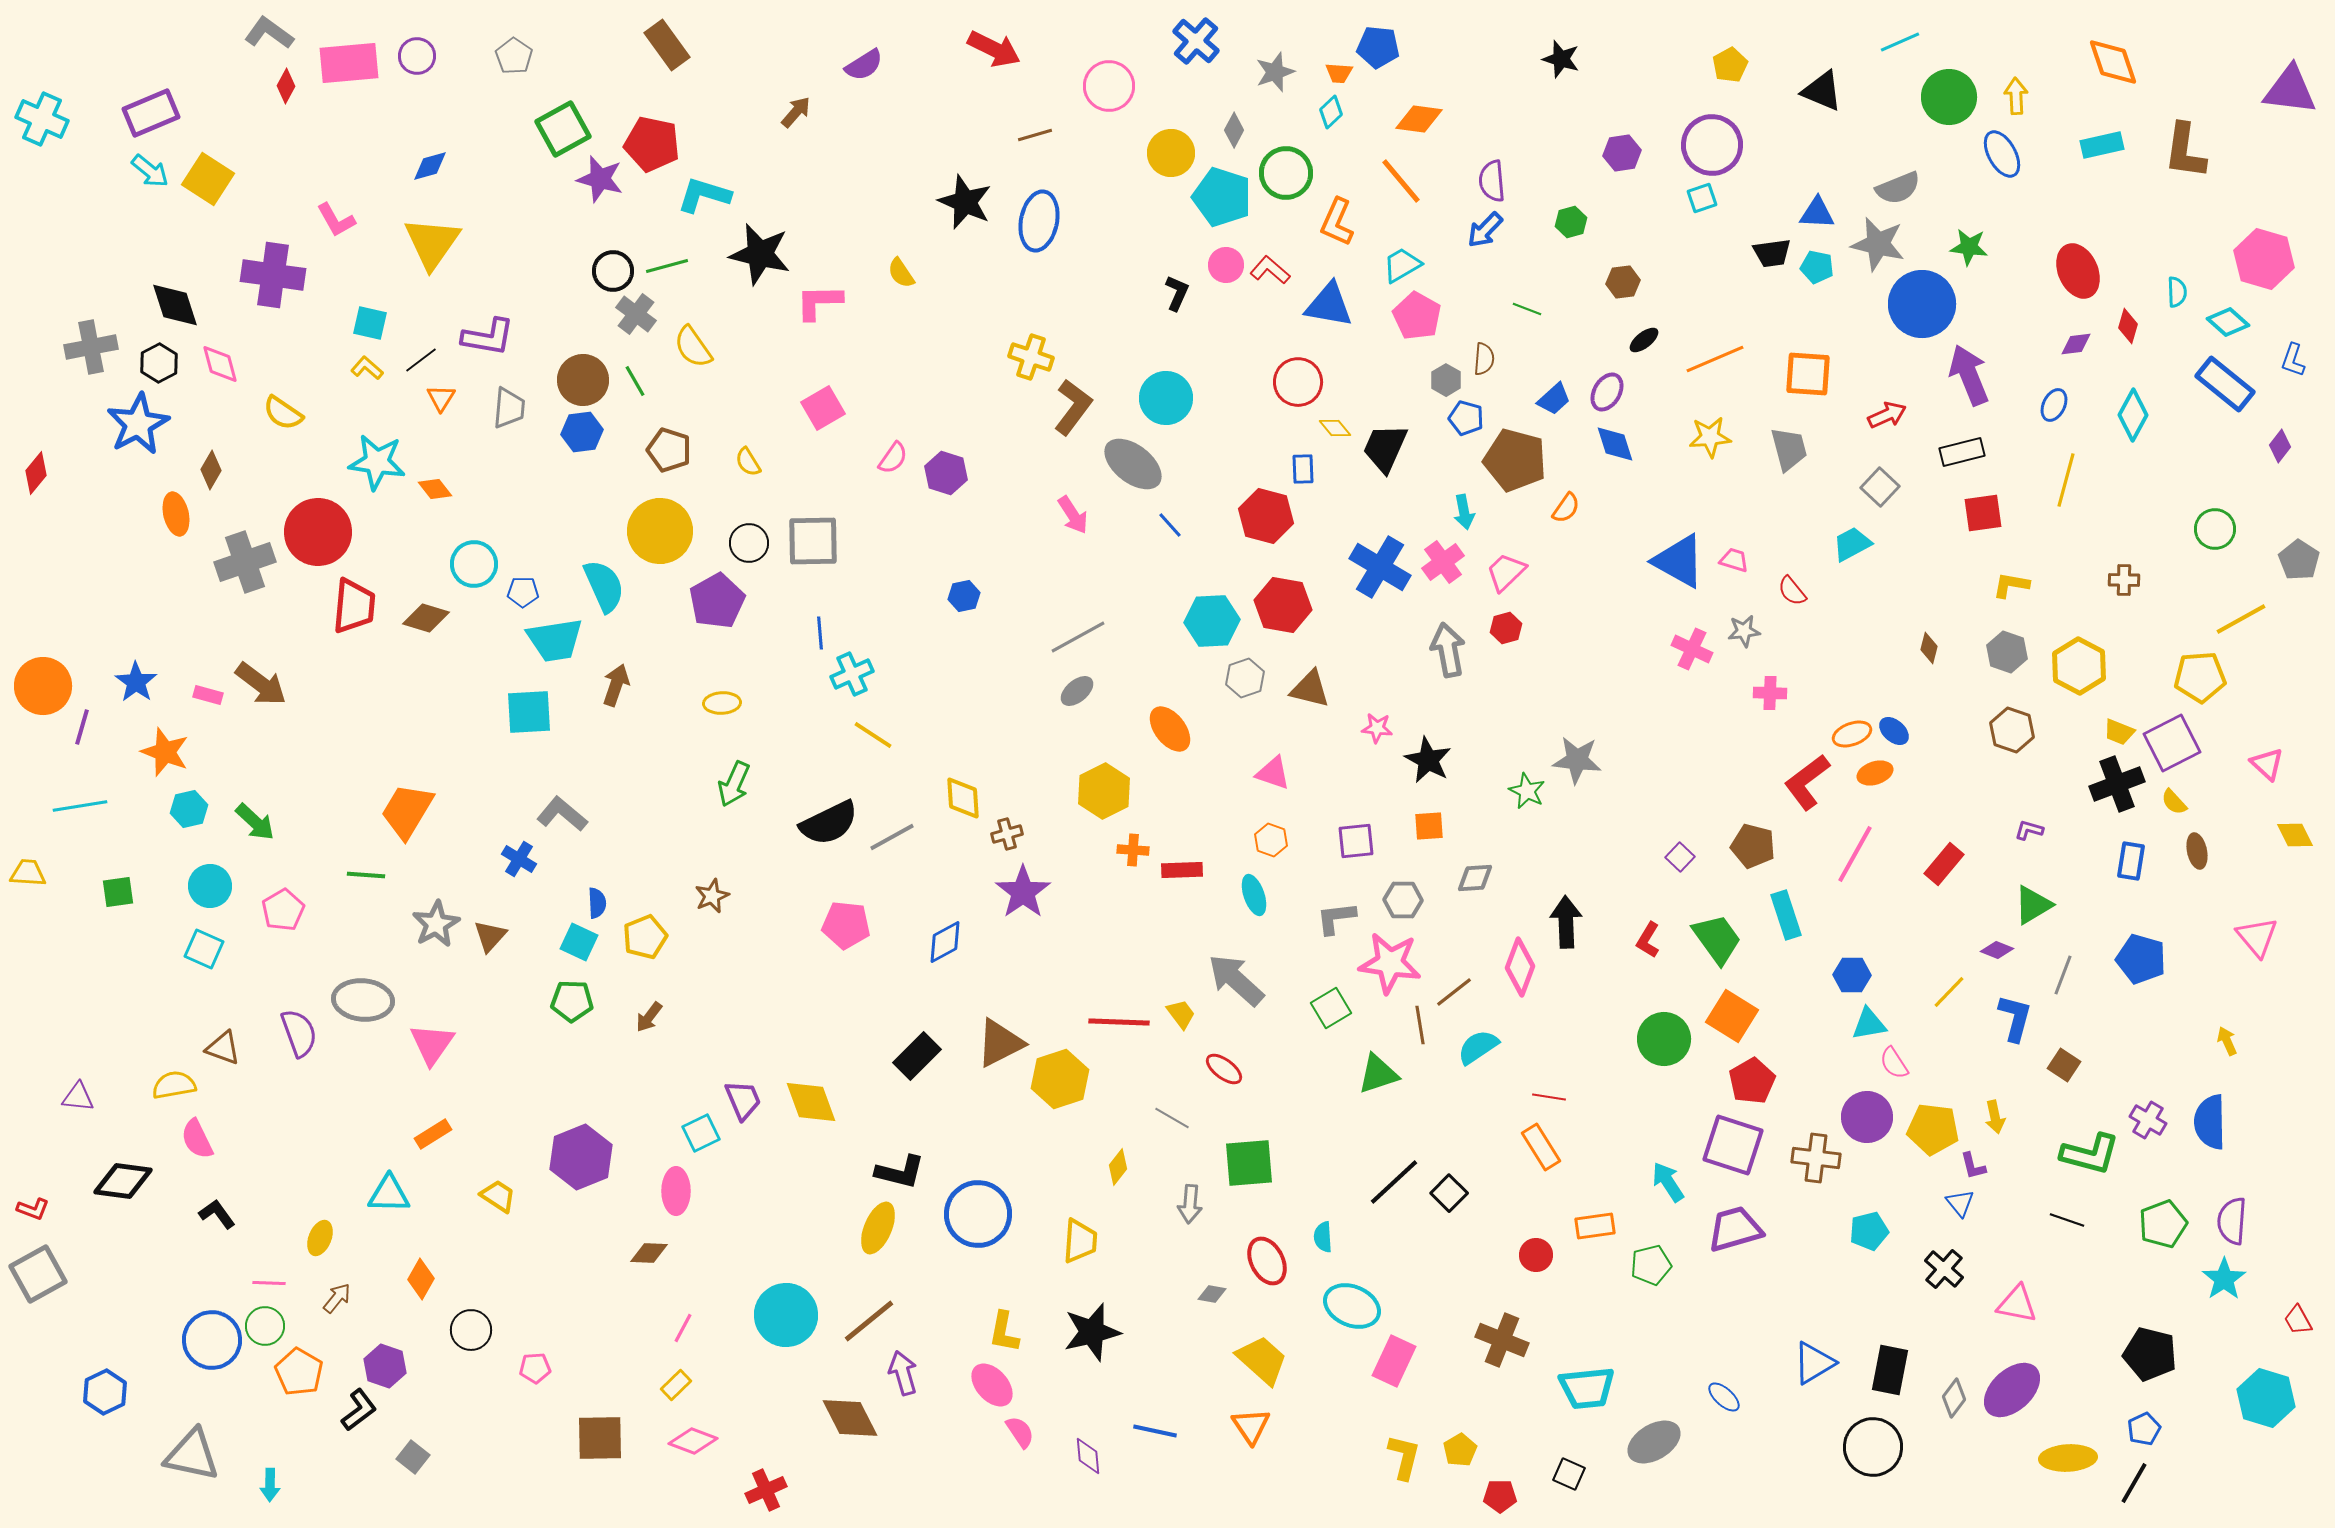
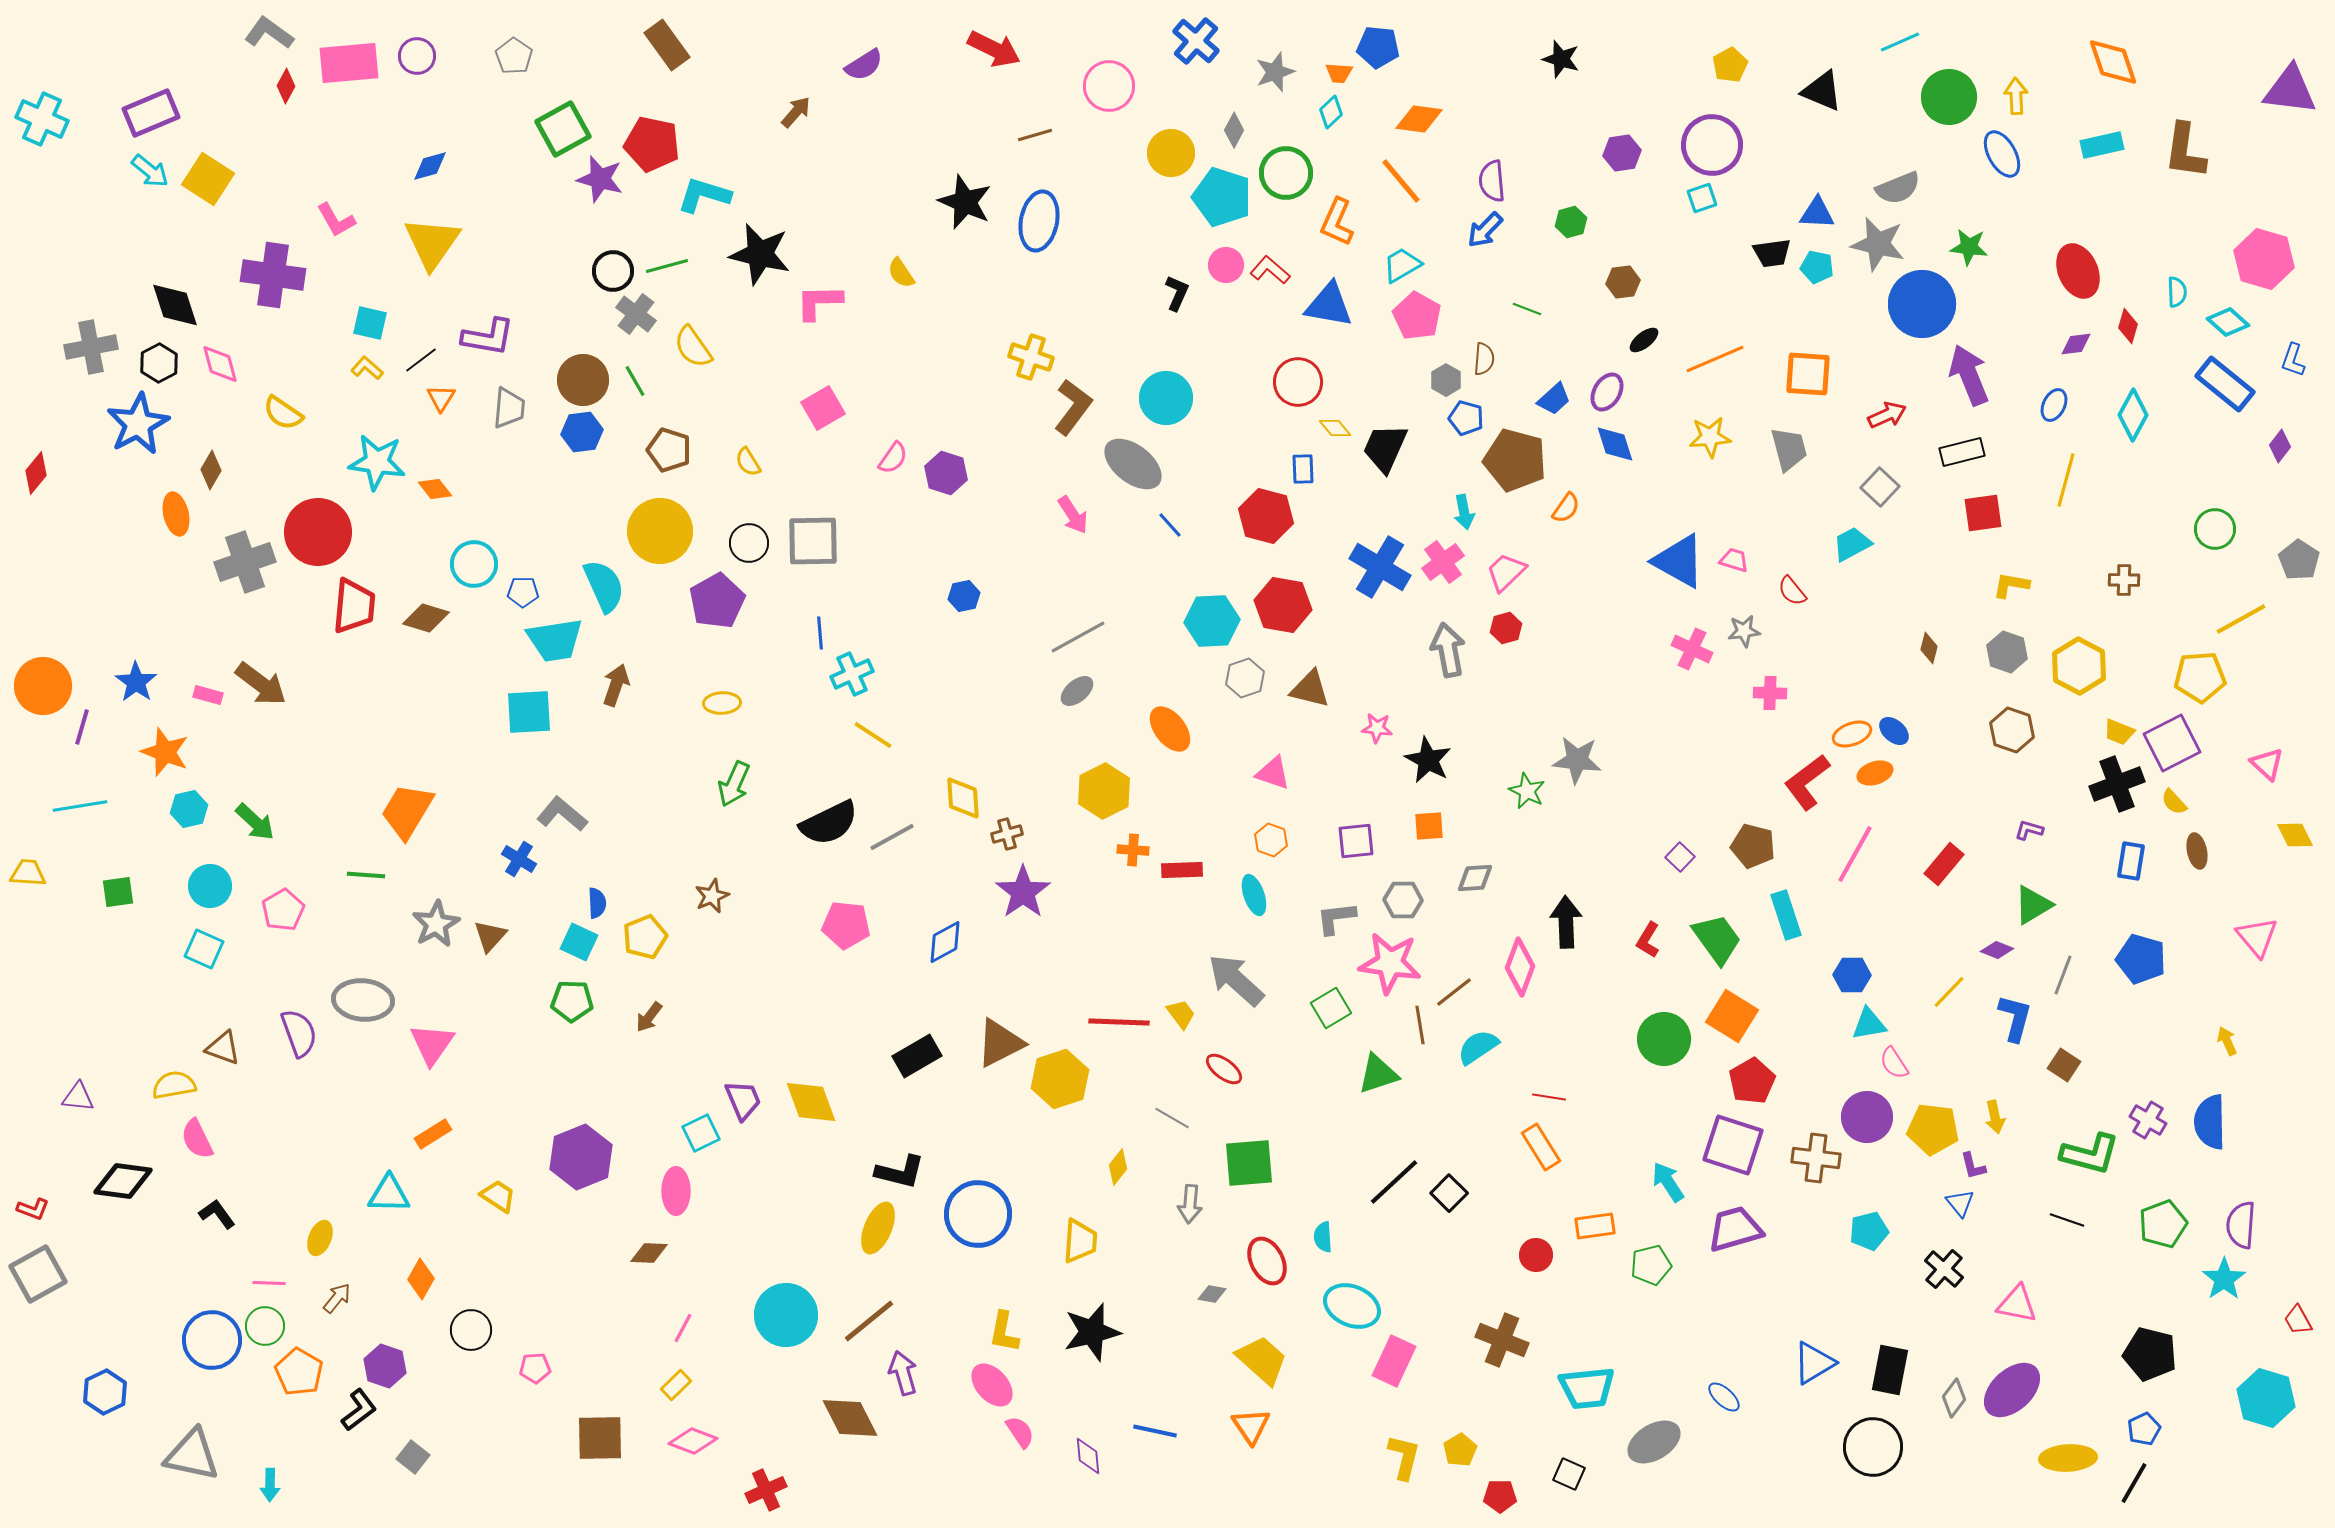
black rectangle at (917, 1056): rotated 15 degrees clockwise
purple semicircle at (2232, 1221): moved 9 px right, 4 px down
